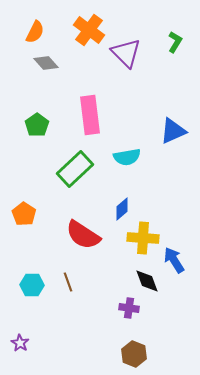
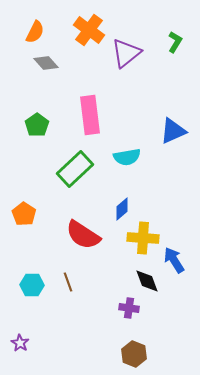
purple triangle: rotated 36 degrees clockwise
